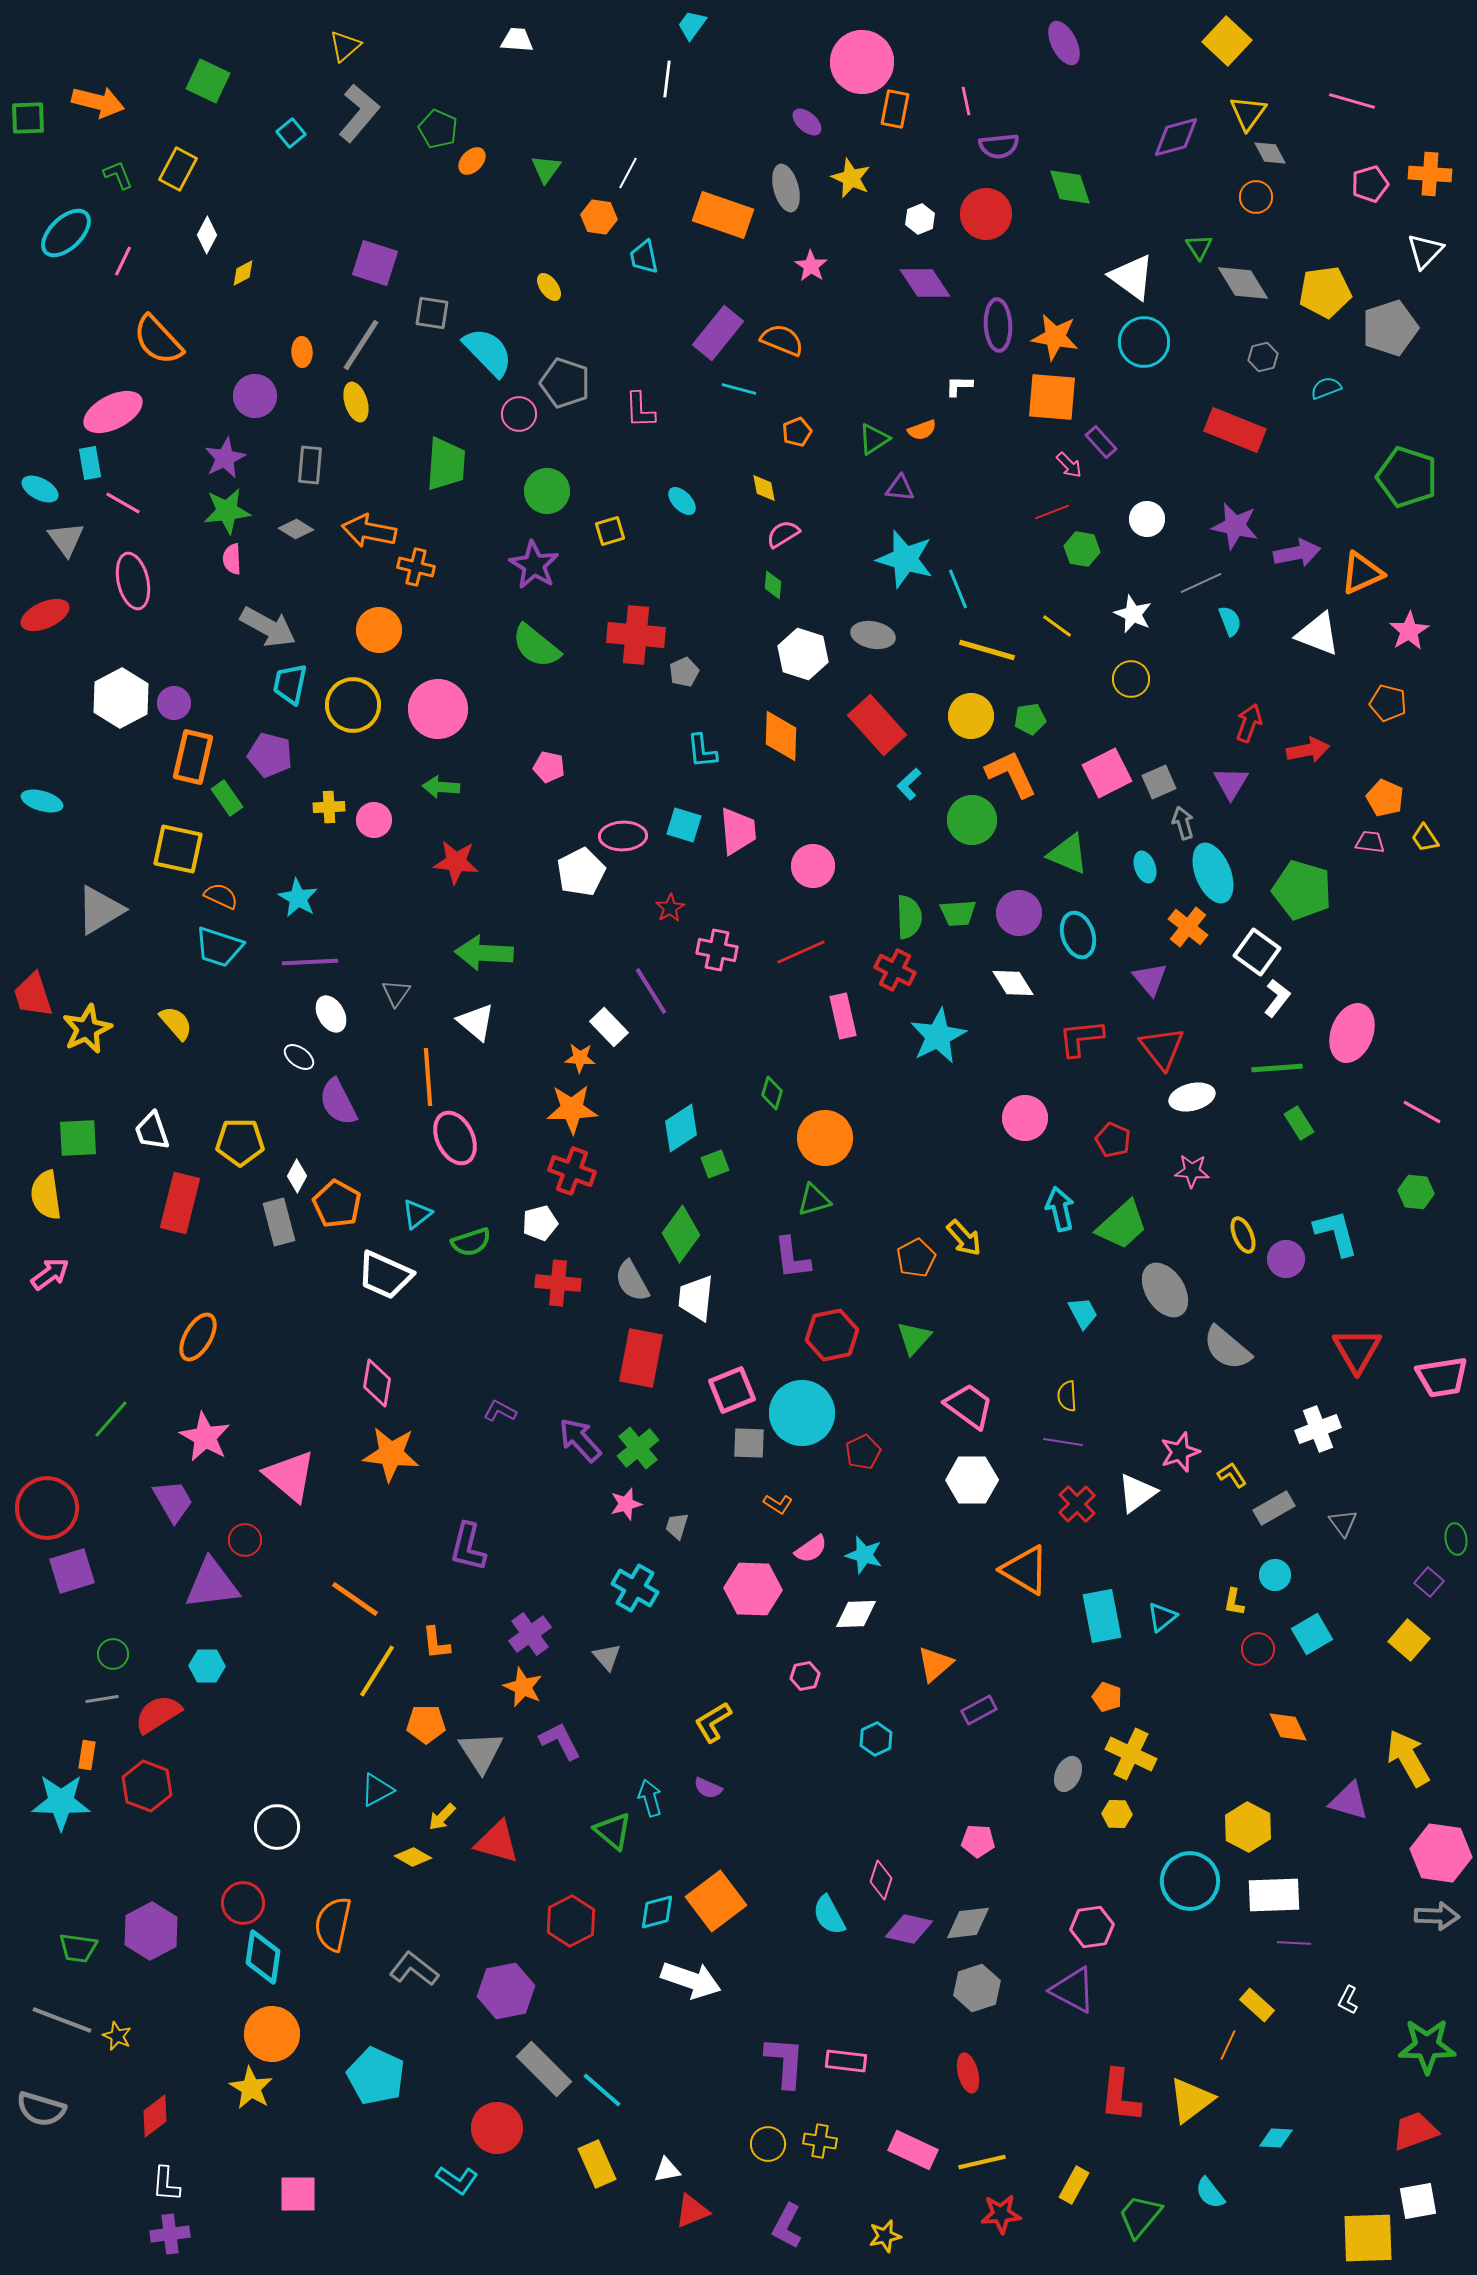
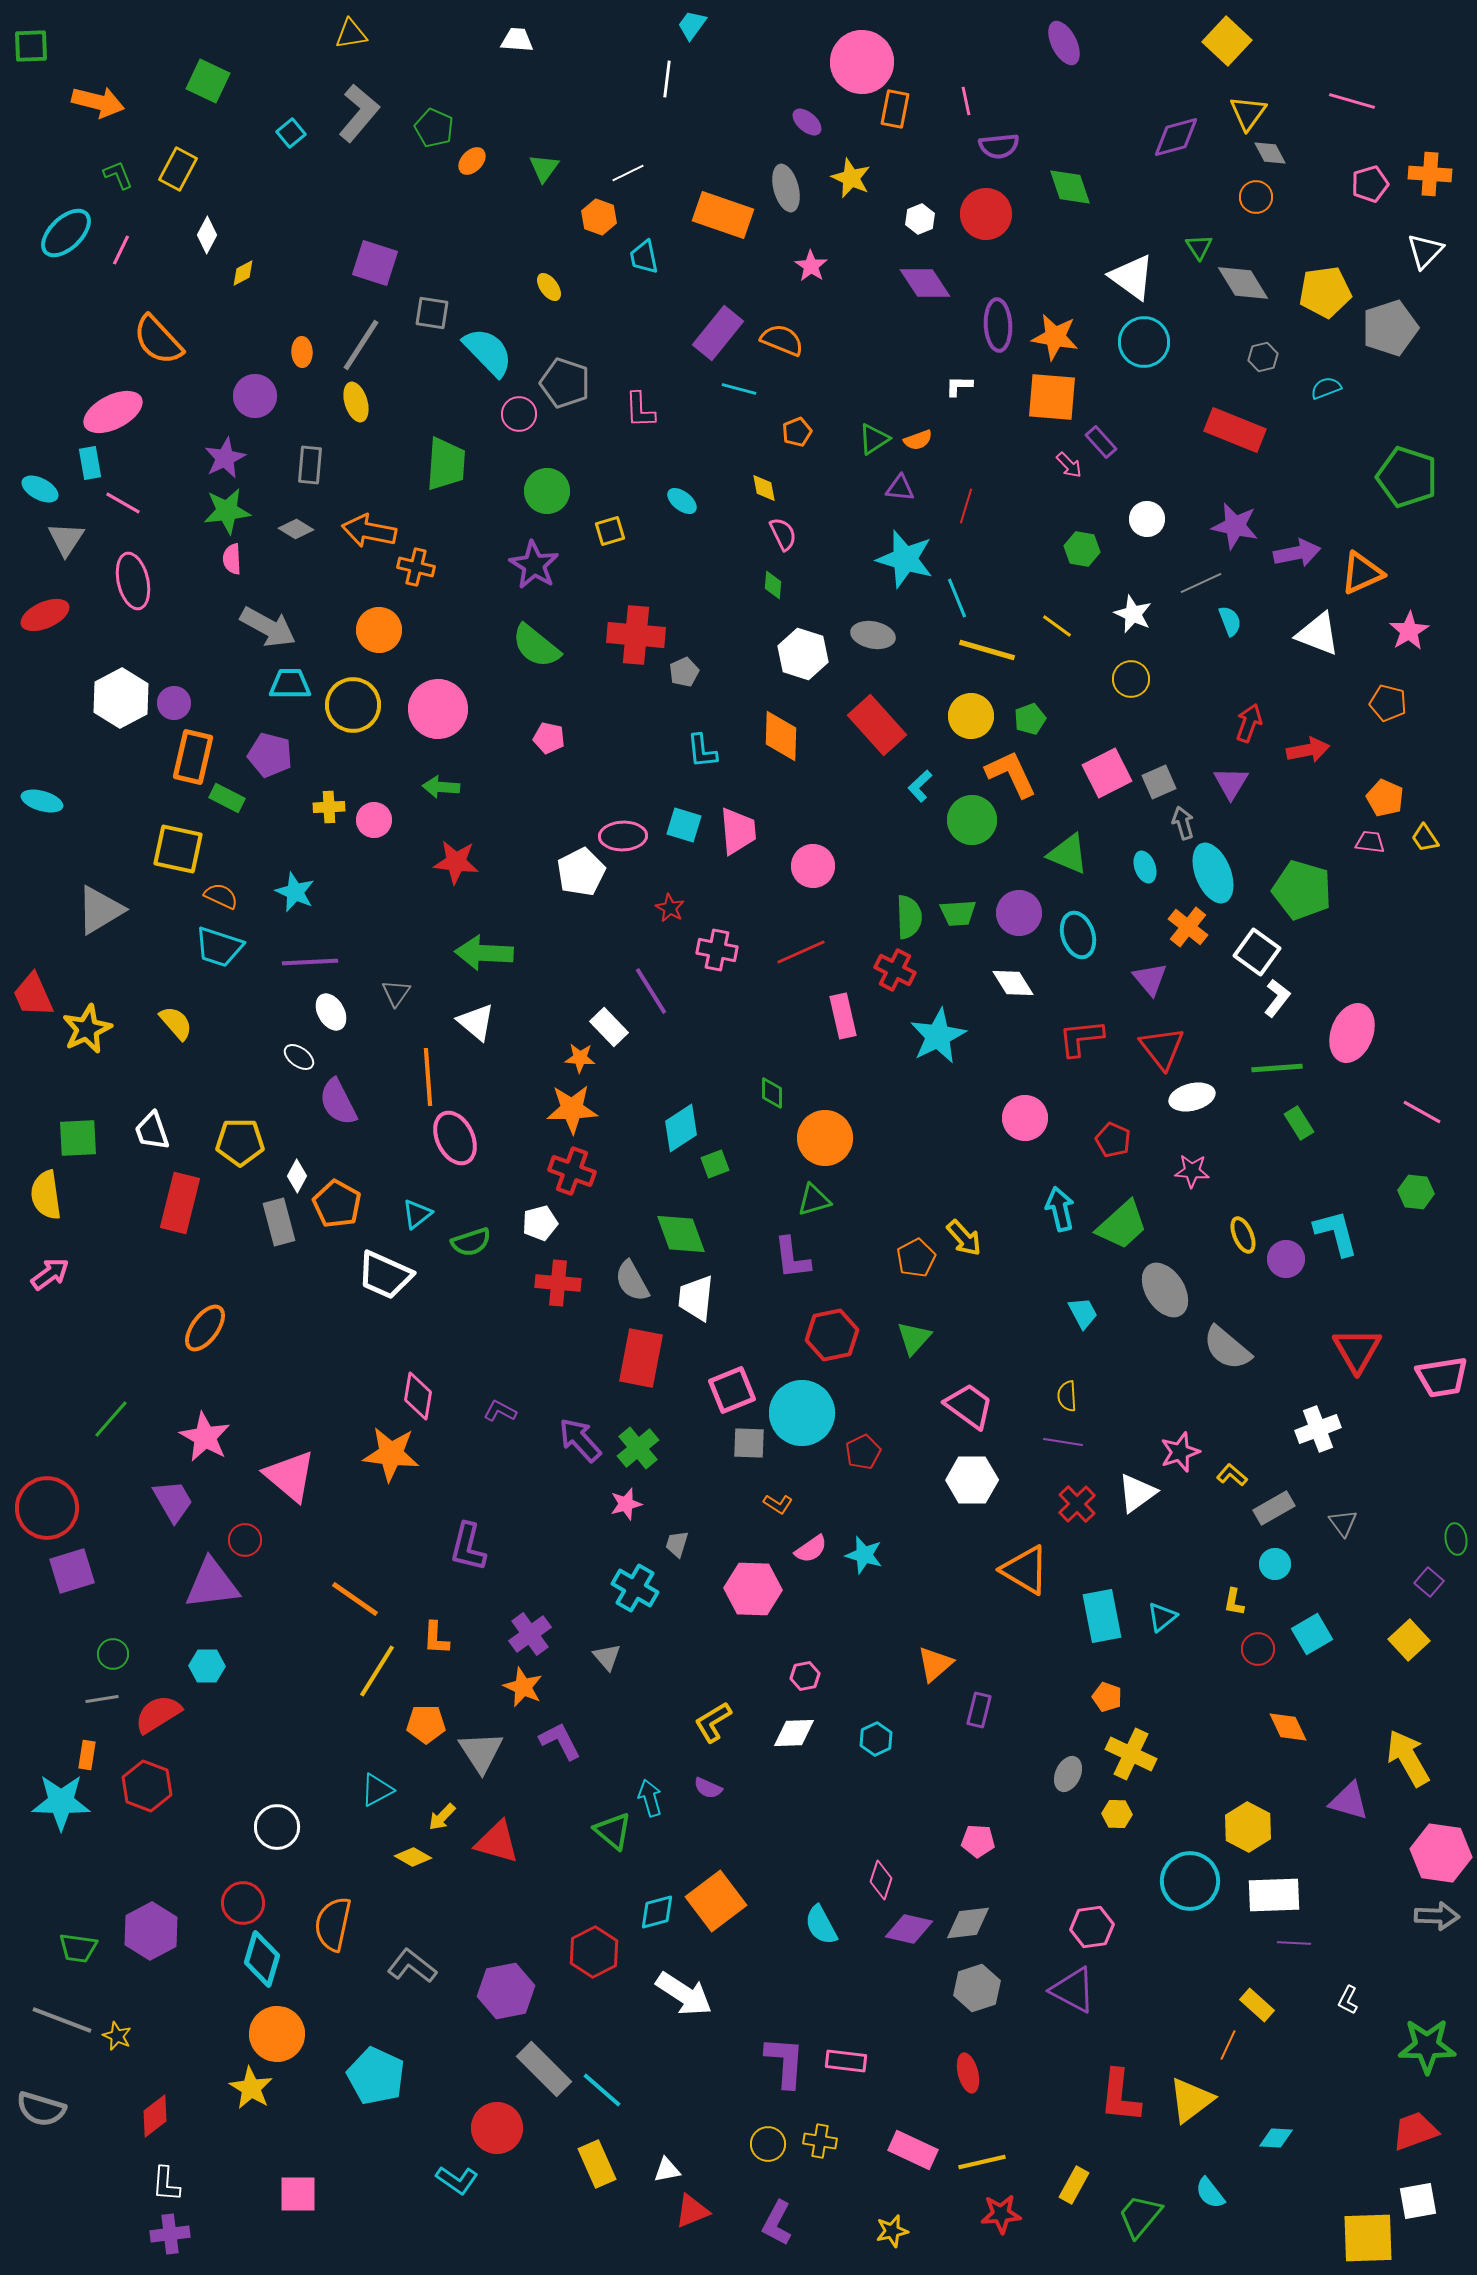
yellow triangle at (345, 46): moved 6 px right, 12 px up; rotated 32 degrees clockwise
green square at (28, 118): moved 3 px right, 72 px up
green pentagon at (438, 129): moved 4 px left, 1 px up
green triangle at (546, 169): moved 2 px left, 1 px up
white line at (628, 173): rotated 36 degrees clockwise
orange hexagon at (599, 217): rotated 12 degrees clockwise
pink line at (123, 261): moved 2 px left, 11 px up
orange semicircle at (922, 430): moved 4 px left, 10 px down
cyan ellipse at (682, 501): rotated 8 degrees counterclockwise
red line at (1052, 512): moved 86 px left, 6 px up; rotated 52 degrees counterclockwise
pink semicircle at (783, 534): rotated 96 degrees clockwise
gray triangle at (66, 539): rotated 9 degrees clockwise
cyan line at (958, 589): moved 1 px left, 9 px down
cyan trapezoid at (290, 684): rotated 78 degrees clockwise
green pentagon at (1030, 719): rotated 12 degrees counterclockwise
pink pentagon at (549, 767): moved 29 px up
cyan L-shape at (909, 784): moved 11 px right, 2 px down
green rectangle at (227, 798): rotated 28 degrees counterclockwise
cyan star at (298, 898): moved 3 px left, 6 px up; rotated 6 degrees counterclockwise
red star at (670, 908): rotated 12 degrees counterclockwise
red trapezoid at (33, 995): rotated 6 degrees counterclockwise
white ellipse at (331, 1014): moved 2 px up
green diamond at (772, 1093): rotated 16 degrees counterclockwise
green diamond at (681, 1234): rotated 56 degrees counterclockwise
orange ellipse at (198, 1337): moved 7 px right, 9 px up; rotated 6 degrees clockwise
pink diamond at (377, 1383): moved 41 px right, 13 px down
yellow L-shape at (1232, 1475): rotated 16 degrees counterclockwise
gray trapezoid at (677, 1526): moved 18 px down
cyan circle at (1275, 1575): moved 11 px up
white diamond at (856, 1614): moved 62 px left, 119 px down
yellow square at (1409, 1640): rotated 6 degrees clockwise
orange L-shape at (436, 1643): moved 5 px up; rotated 9 degrees clockwise
purple rectangle at (979, 1710): rotated 48 degrees counterclockwise
cyan semicircle at (829, 1915): moved 8 px left, 10 px down
red hexagon at (571, 1921): moved 23 px right, 31 px down
cyan diamond at (263, 1957): moved 1 px left, 2 px down; rotated 8 degrees clockwise
gray L-shape at (414, 1969): moved 2 px left, 3 px up
white arrow at (691, 1980): moved 7 px left, 14 px down; rotated 14 degrees clockwise
orange circle at (272, 2034): moved 5 px right
purple L-shape at (787, 2226): moved 10 px left, 3 px up
yellow star at (885, 2236): moved 7 px right, 5 px up
